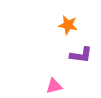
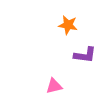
purple L-shape: moved 4 px right
